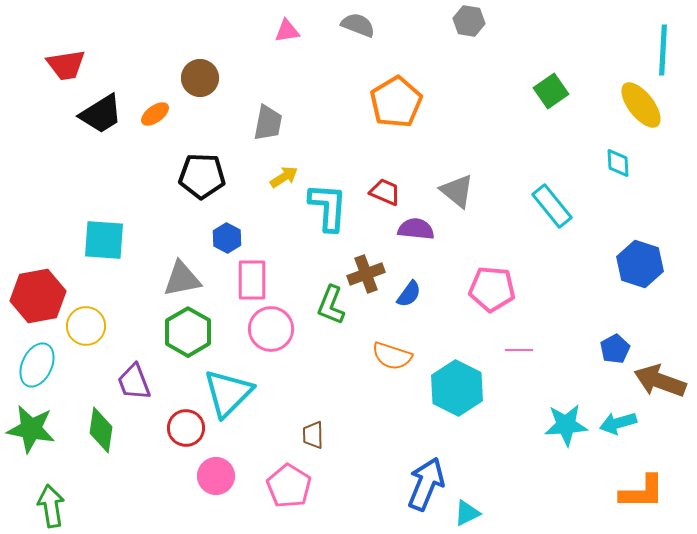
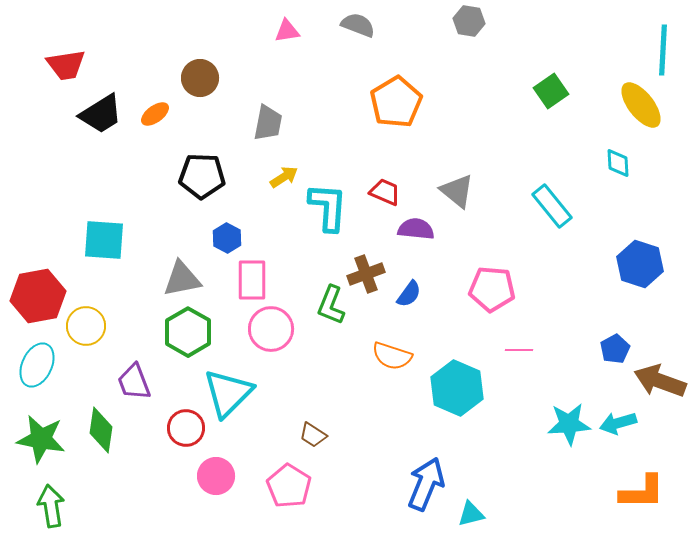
cyan hexagon at (457, 388): rotated 4 degrees counterclockwise
cyan star at (566, 425): moved 3 px right, 1 px up
green star at (31, 429): moved 10 px right, 10 px down
brown trapezoid at (313, 435): rotated 56 degrees counterclockwise
cyan triangle at (467, 513): moved 4 px right, 1 px down; rotated 12 degrees clockwise
